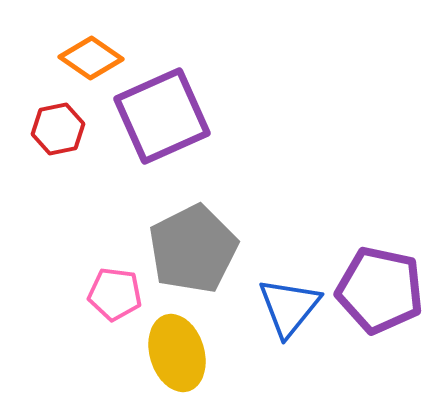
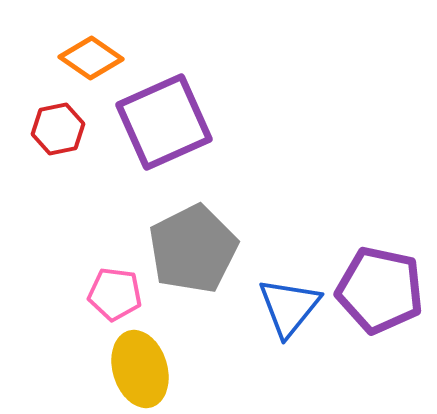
purple square: moved 2 px right, 6 px down
yellow ellipse: moved 37 px left, 16 px down
